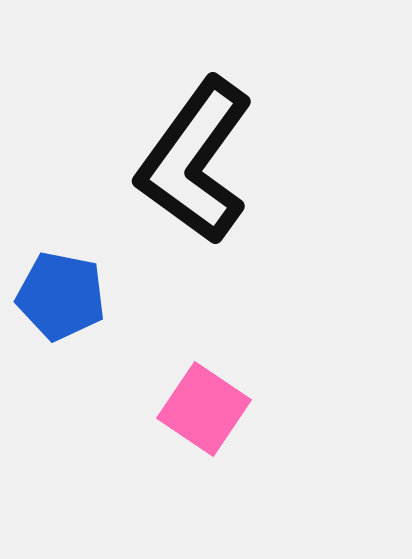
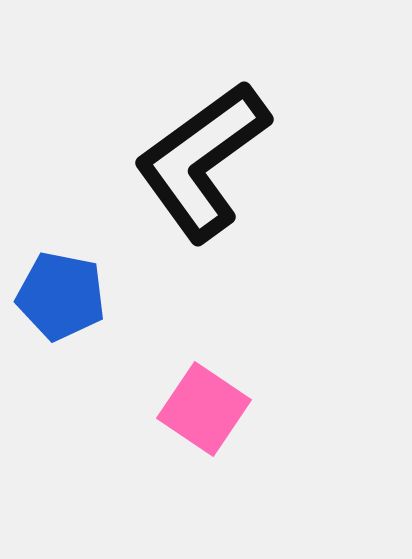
black L-shape: moved 7 px right; rotated 18 degrees clockwise
